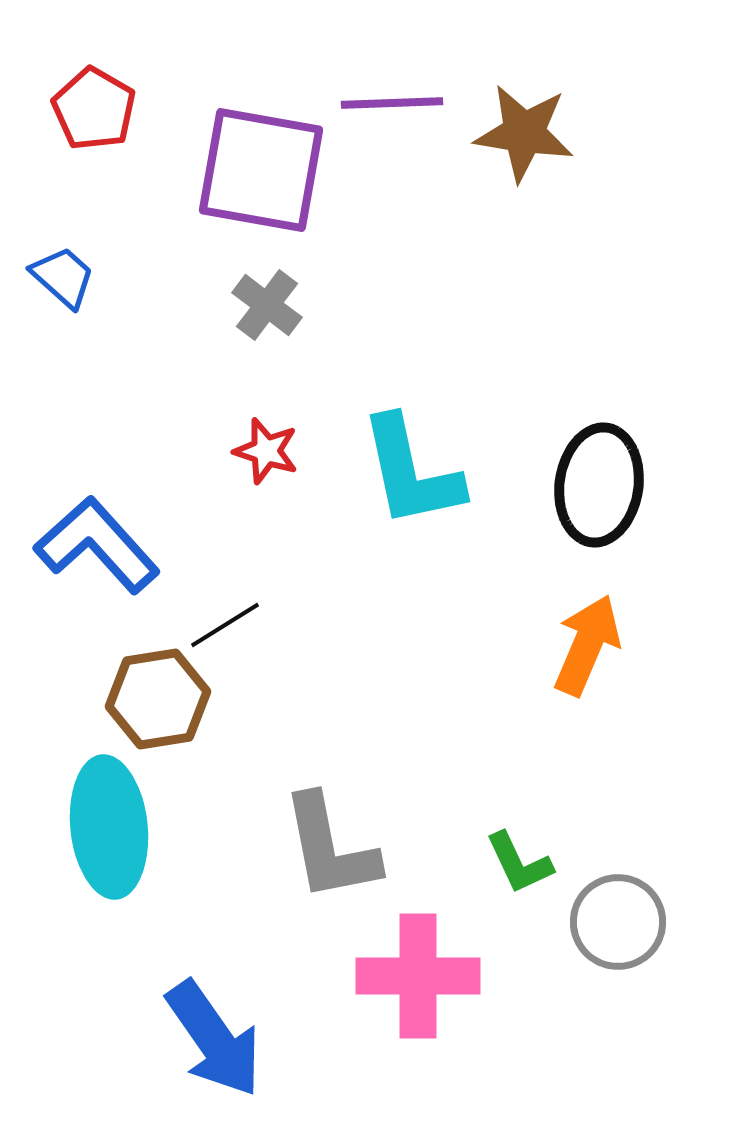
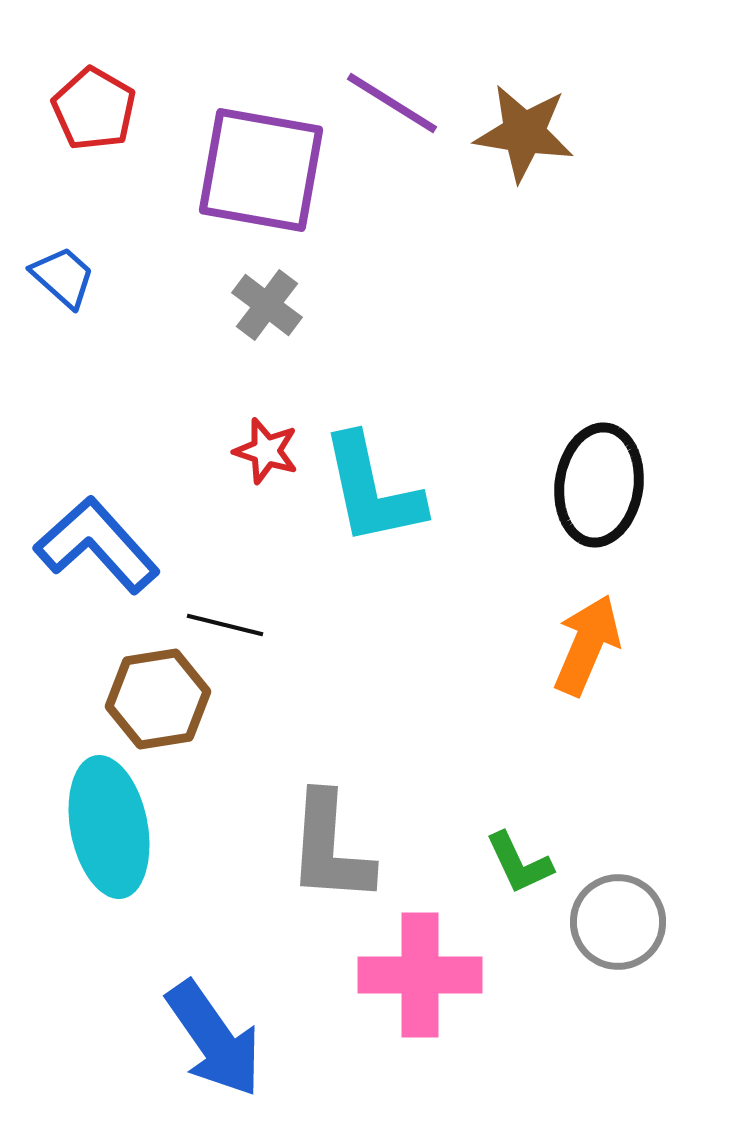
purple line: rotated 34 degrees clockwise
cyan L-shape: moved 39 px left, 18 px down
black line: rotated 46 degrees clockwise
cyan ellipse: rotated 5 degrees counterclockwise
gray L-shape: rotated 15 degrees clockwise
pink cross: moved 2 px right, 1 px up
